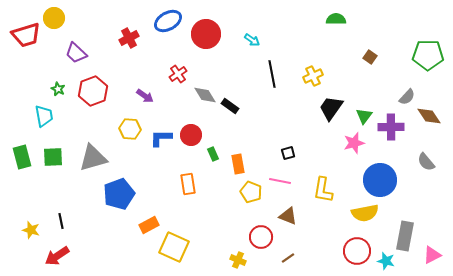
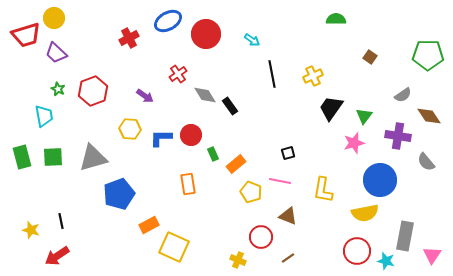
purple trapezoid at (76, 53): moved 20 px left
gray semicircle at (407, 97): moved 4 px left, 2 px up; rotated 12 degrees clockwise
black rectangle at (230, 106): rotated 18 degrees clockwise
purple cross at (391, 127): moved 7 px right, 9 px down; rotated 10 degrees clockwise
orange rectangle at (238, 164): moved 2 px left; rotated 60 degrees clockwise
pink triangle at (432, 255): rotated 30 degrees counterclockwise
